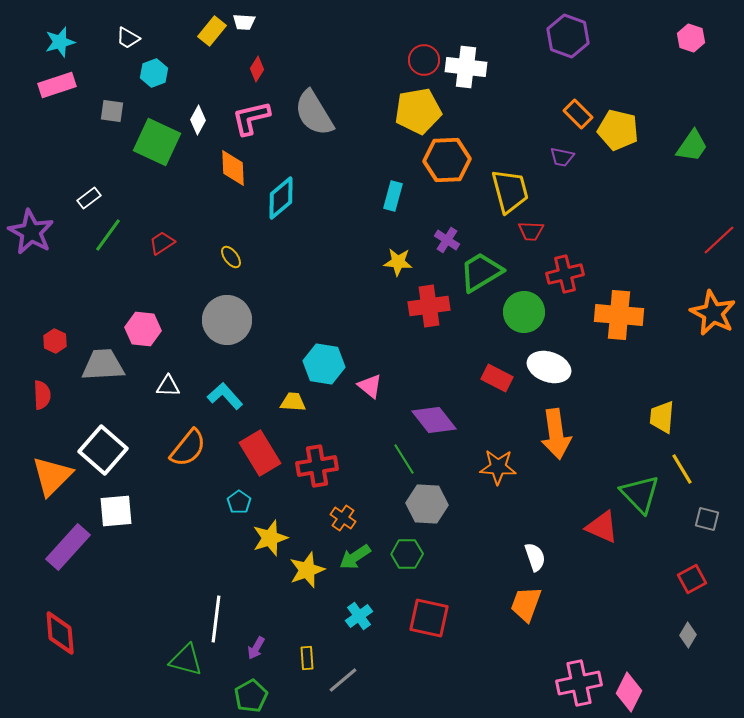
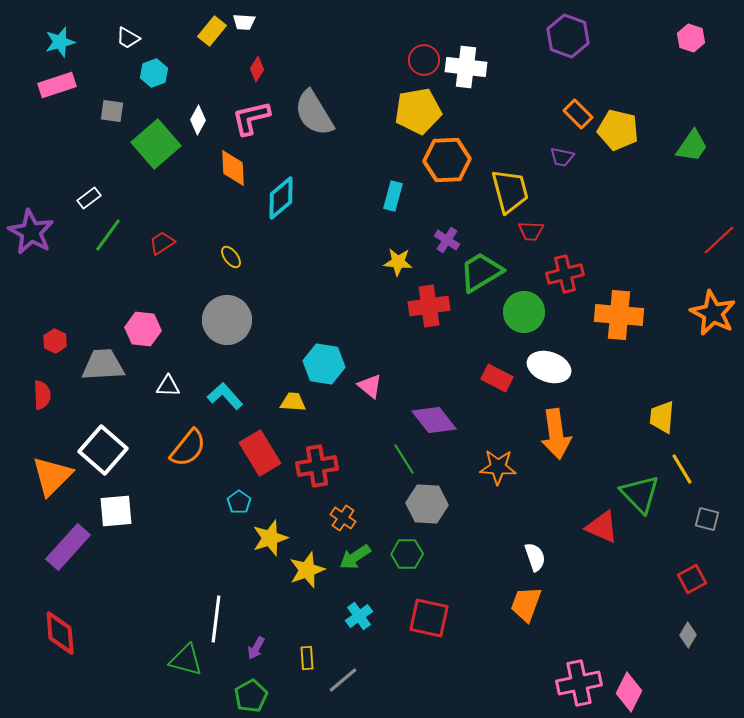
green square at (157, 142): moved 1 px left, 2 px down; rotated 24 degrees clockwise
